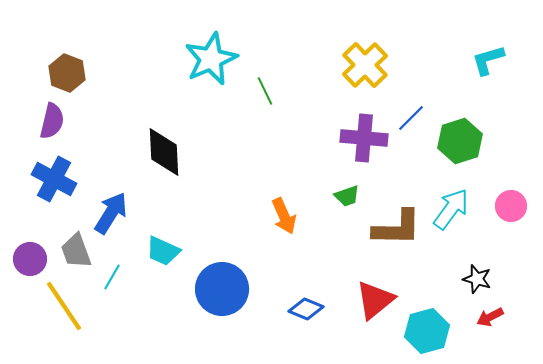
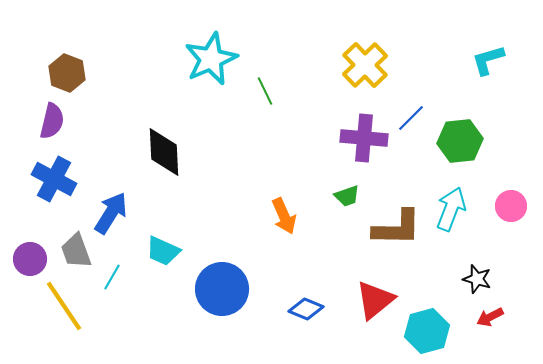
green hexagon: rotated 12 degrees clockwise
cyan arrow: rotated 15 degrees counterclockwise
